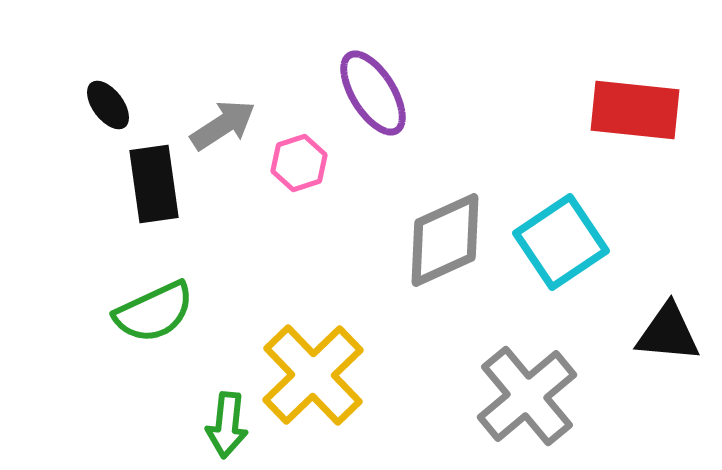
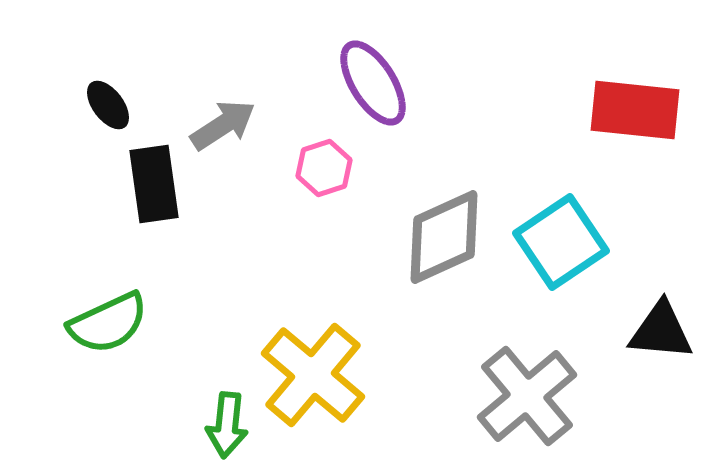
purple ellipse: moved 10 px up
pink hexagon: moved 25 px right, 5 px down
gray diamond: moved 1 px left, 3 px up
green semicircle: moved 46 px left, 11 px down
black triangle: moved 7 px left, 2 px up
yellow cross: rotated 6 degrees counterclockwise
